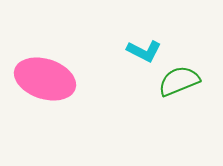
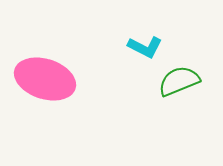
cyan L-shape: moved 1 px right, 4 px up
